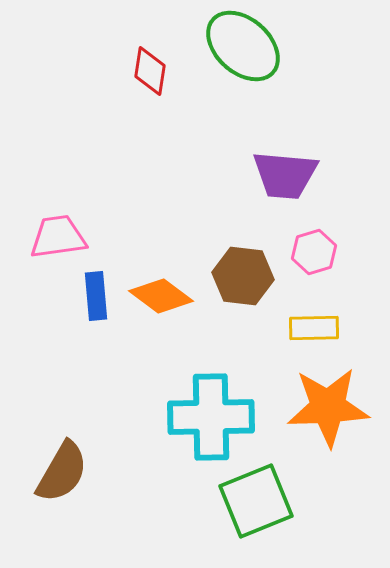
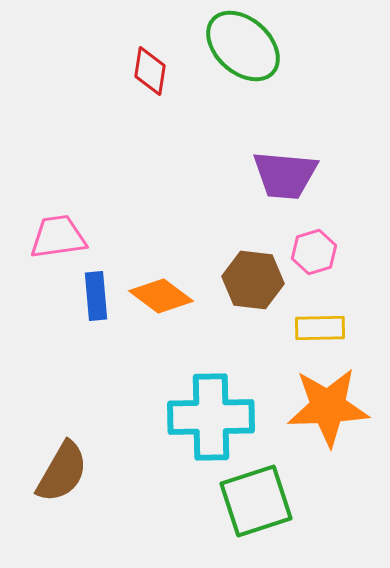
brown hexagon: moved 10 px right, 4 px down
yellow rectangle: moved 6 px right
green square: rotated 4 degrees clockwise
